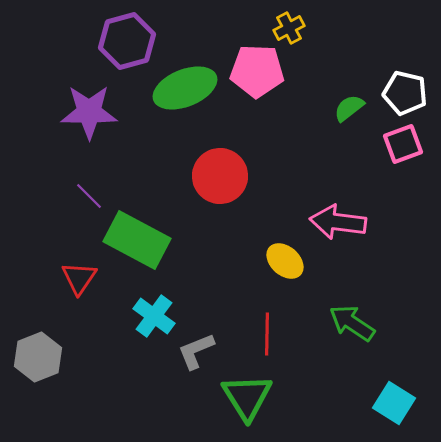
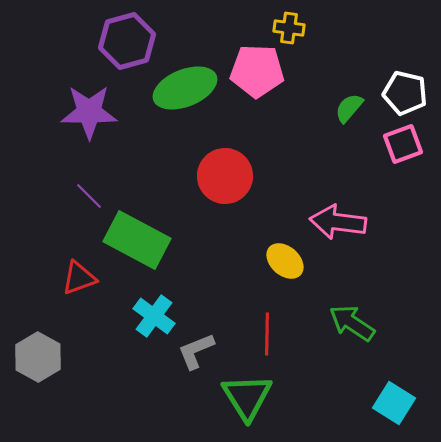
yellow cross: rotated 36 degrees clockwise
green semicircle: rotated 12 degrees counterclockwise
red circle: moved 5 px right
red triangle: rotated 36 degrees clockwise
gray hexagon: rotated 9 degrees counterclockwise
